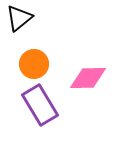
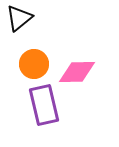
pink diamond: moved 11 px left, 6 px up
purple rectangle: moved 4 px right; rotated 18 degrees clockwise
